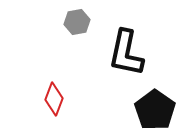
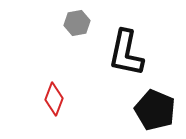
gray hexagon: moved 1 px down
black pentagon: rotated 12 degrees counterclockwise
